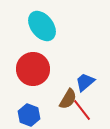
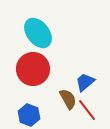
cyan ellipse: moved 4 px left, 7 px down
brown semicircle: rotated 60 degrees counterclockwise
red line: moved 5 px right
